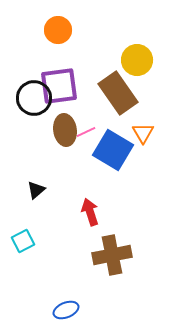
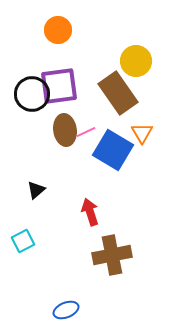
yellow circle: moved 1 px left, 1 px down
black circle: moved 2 px left, 4 px up
orange triangle: moved 1 px left
